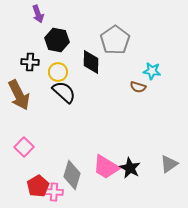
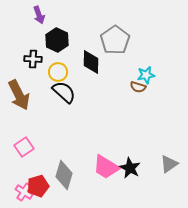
purple arrow: moved 1 px right, 1 px down
black hexagon: rotated 15 degrees clockwise
black cross: moved 3 px right, 3 px up
cyan star: moved 6 px left, 4 px down; rotated 18 degrees counterclockwise
pink square: rotated 12 degrees clockwise
gray diamond: moved 8 px left
red pentagon: rotated 15 degrees clockwise
pink cross: moved 30 px left; rotated 30 degrees clockwise
